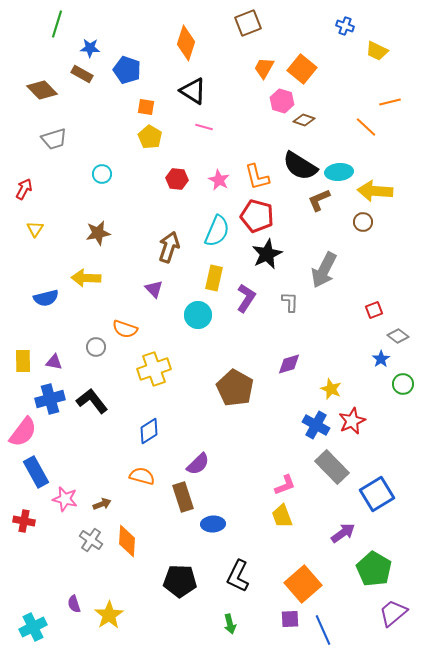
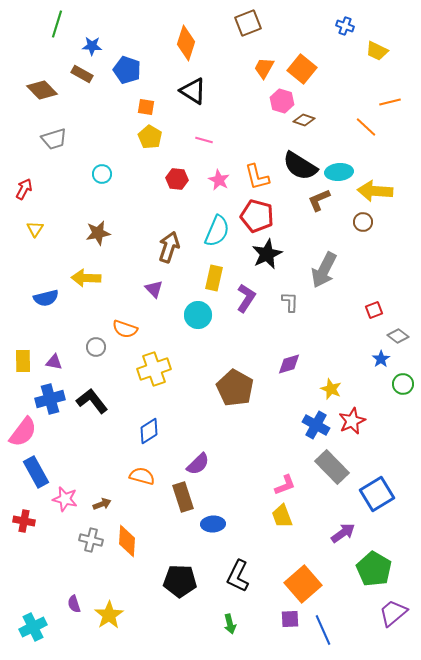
blue star at (90, 48): moved 2 px right, 2 px up
pink line at (204, 127): moved 13 px down
gray cross at (91, 540): rotated 20 degrees counterclockwise
